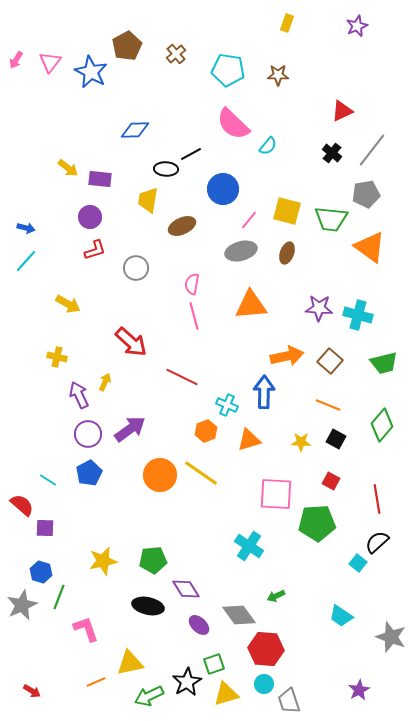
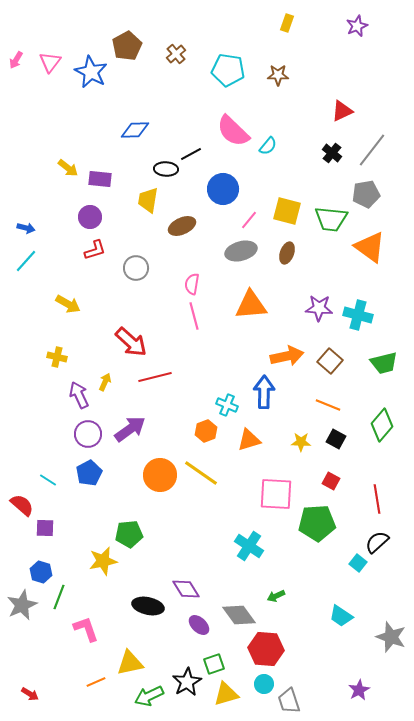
pink semicircle at (233, 124): moved 7 px down
red line at (182, 377): moved 27 px left; rotated 40 degrees counterclockwise
green pentagon at (153, 560): moved 24 px left, 26 px up
red arrow at (32, 691): moved 2 px left, 3 px down
